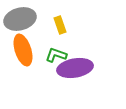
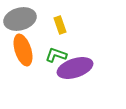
purple ellipse: rotated 8 degrees counterclockwise
